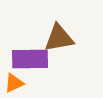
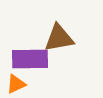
orange triangle: moved 2 px right, 1 px down
